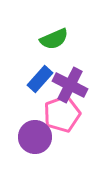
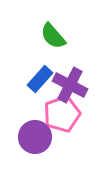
green semicircle: moved 1 px left, 3 px up; rotated 72 degrees clockwise
